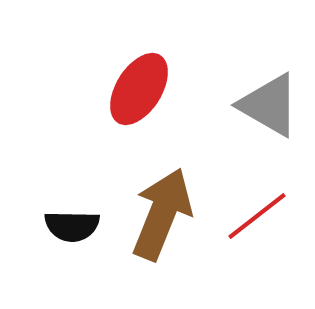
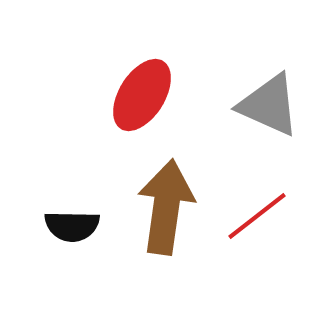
red ellipse: moved 3 px right, 6 px down
gray triangle: rotated 6 degrees counterclockwise
brown arrow: moved 4 px right, 7 px up; rotated 14 degrees counterclockwise
